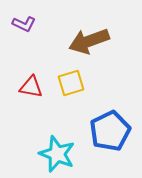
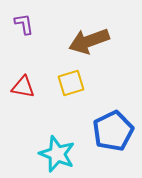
purple L-shape: rotated 125 degrees counterclockwise
red triangle: moved 8 px left
blue pentagon: moved 3 px right
